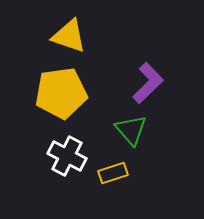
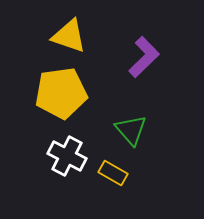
purple L-shape: moved 4 px left, 26 px up
yellow rectangle: rotated 48 degrees clockwise
